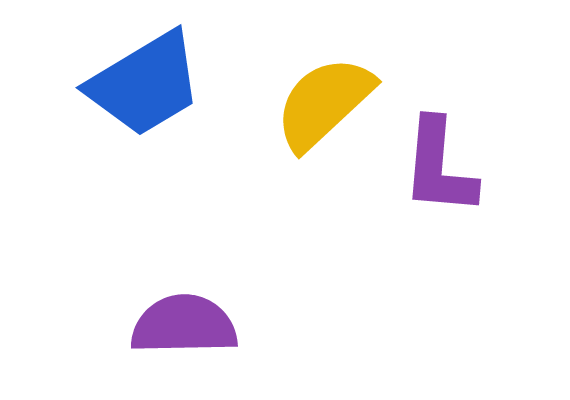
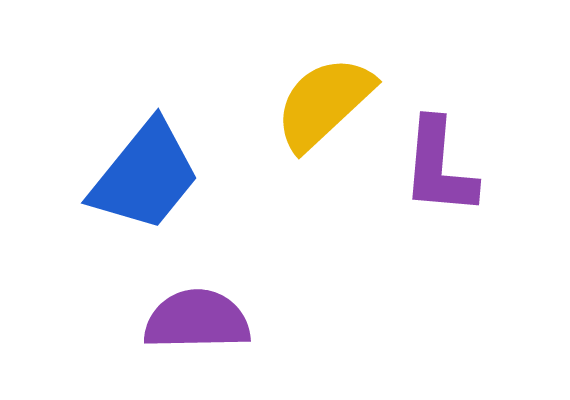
blue trapezoid: moved 92 px down; rotated 20 degrees counterclockwise
purple semicircle: moved 13 px right, 5 px up
